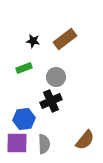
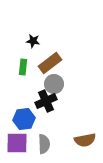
brown rectangle: moved 15 px left, 24 px down
green rectangle: moved 1 px left, 1 px up; rotated 63 degrees counterclockwise
gray circle: moved 2 px left, 7 px down
black cross: moved 5 px left
brown semicircle: rotated 40 degrees clockwise
